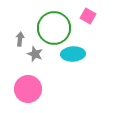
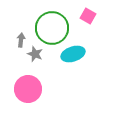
green circle: moved 2 px left
gray arrow: moved 1 px right, 1 px down
cyan ellipse: rotated 15 degrees counterclockwise
